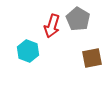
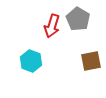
cyan hexagon: moved 3 px right, 10 px down
brown square: moved 1 px left, 3 px down
